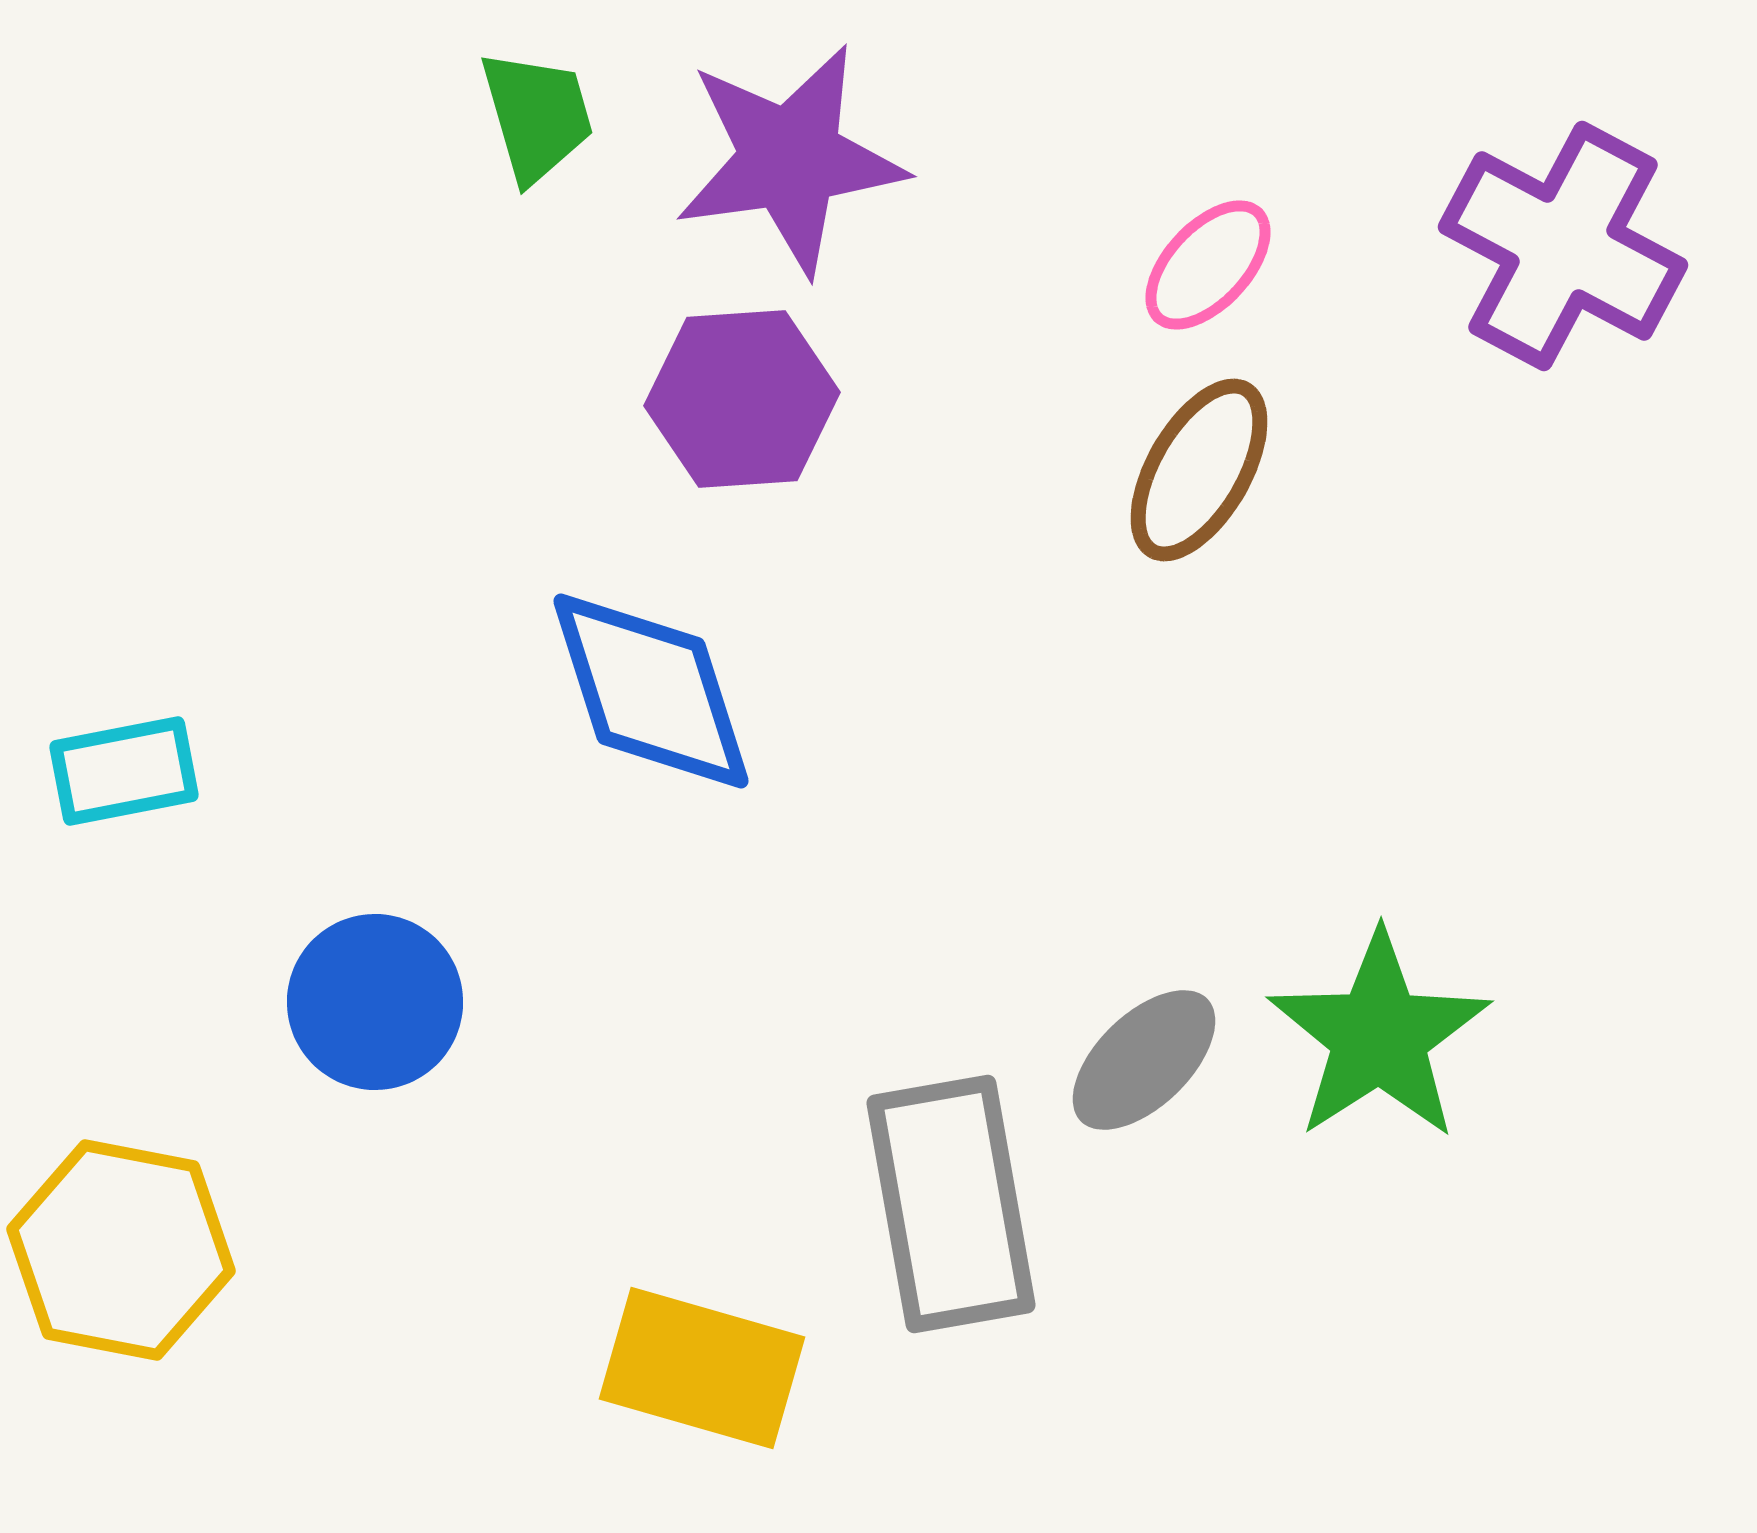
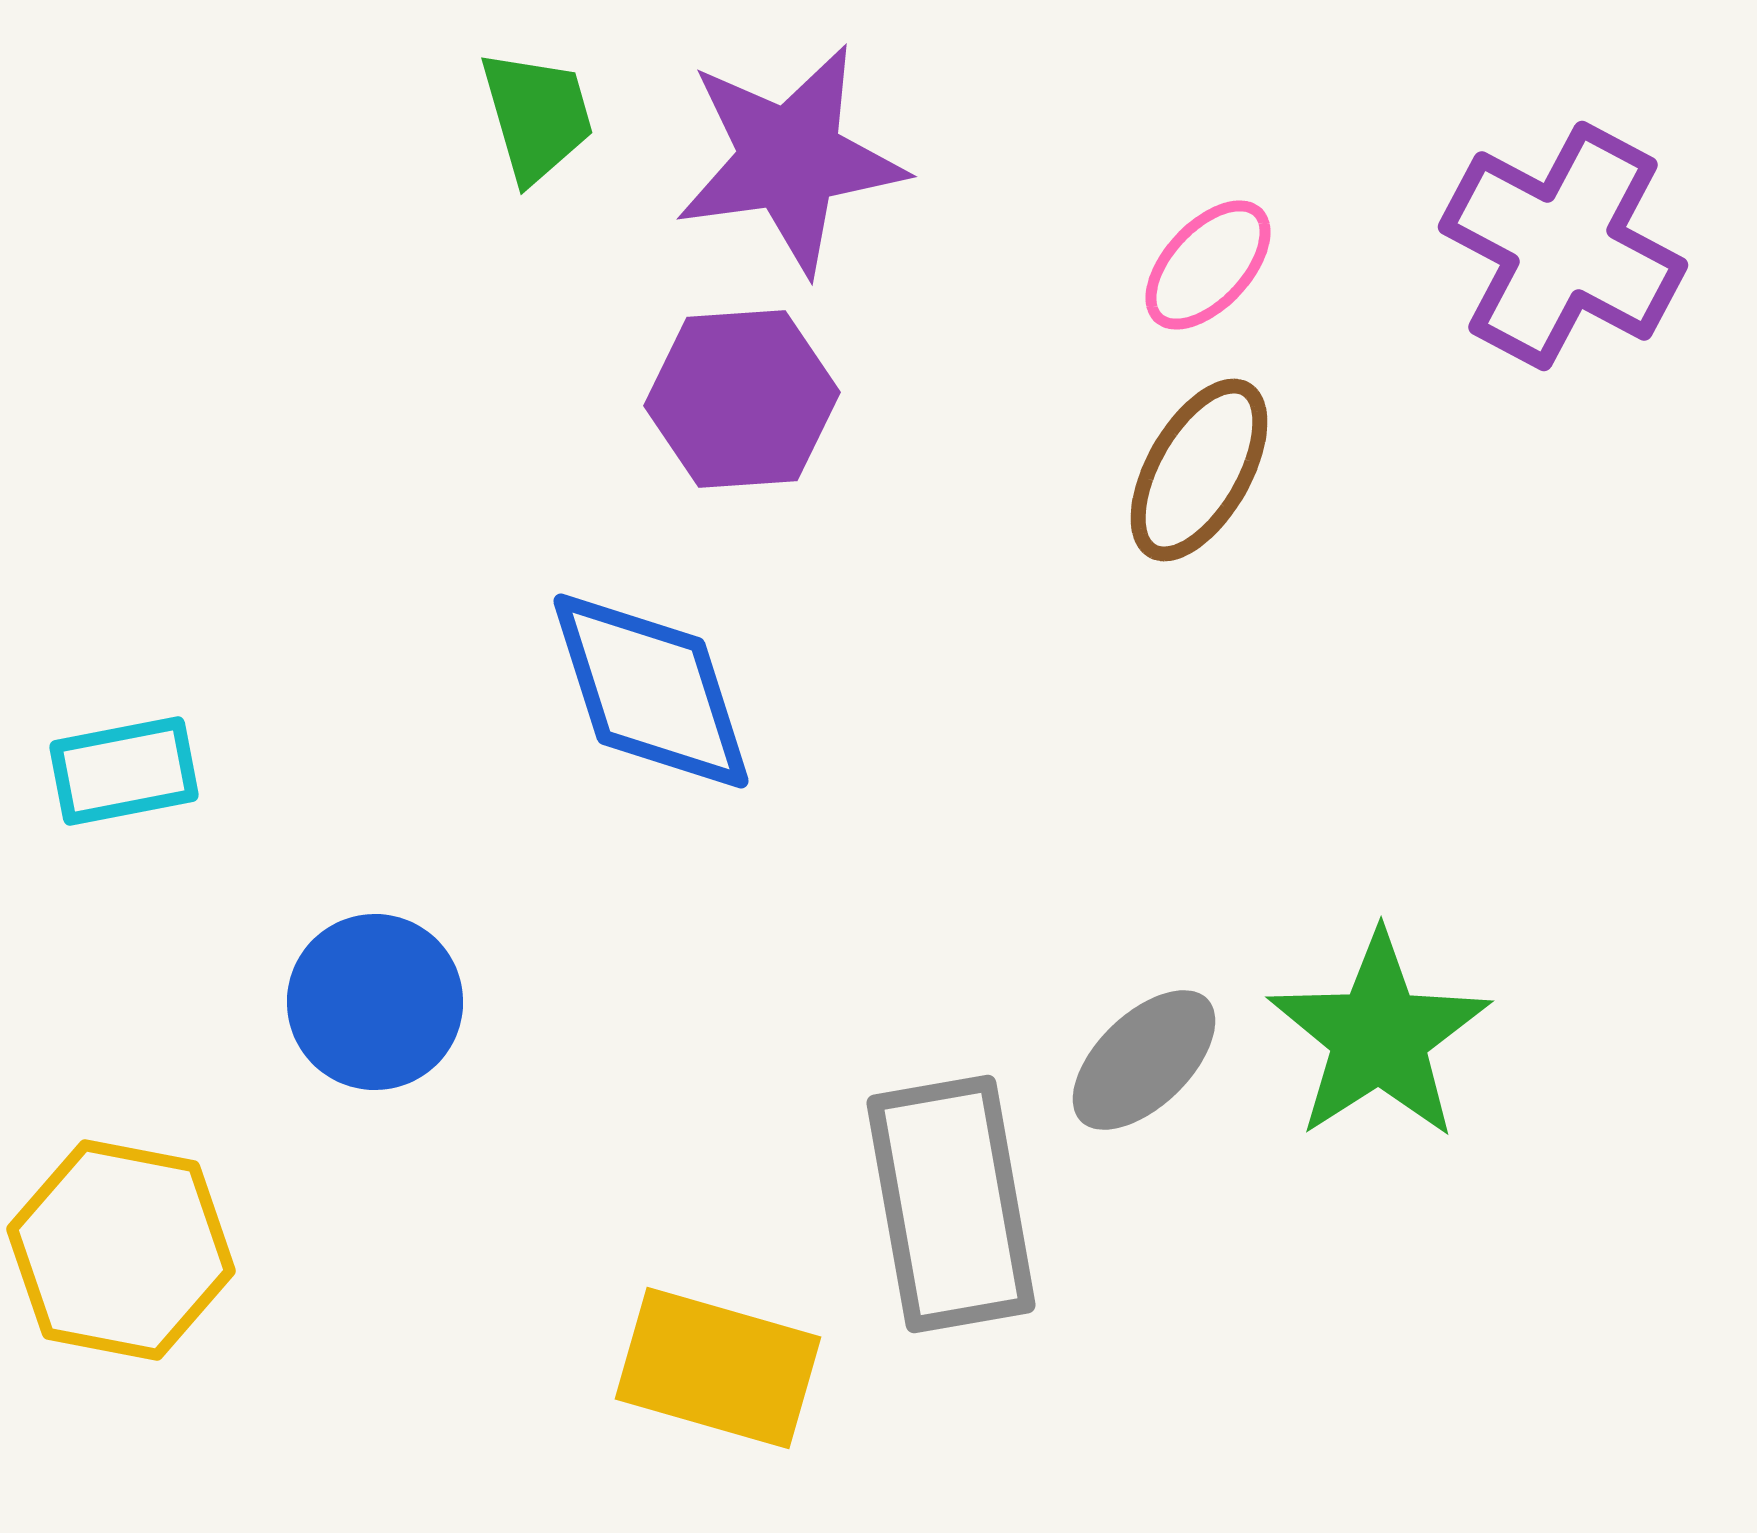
yellow rectangle: moved 16 px right
